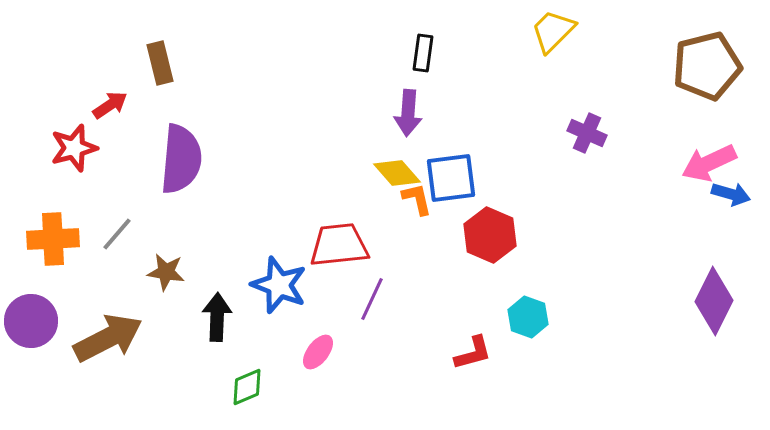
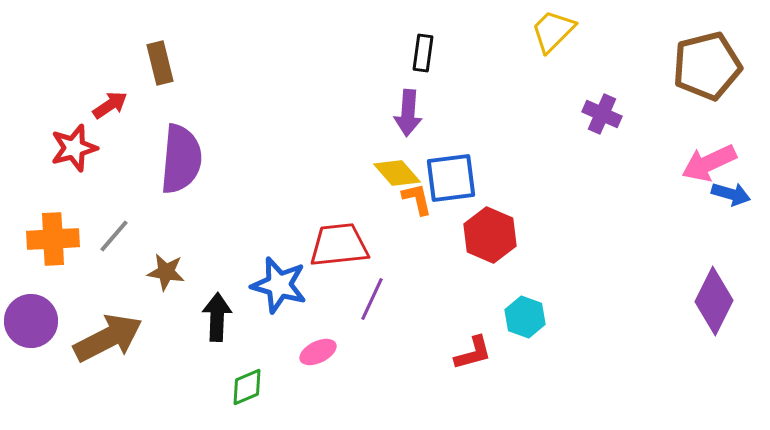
purple cross: moved 15 px right, 19 px up
gray line: moved 3 px left, 2 px down
blue star: rotated 6 degrees counterclockwise
cyan hexagon: moved 3 px left
pink ellipse: rotated 27 degrees clockwise
